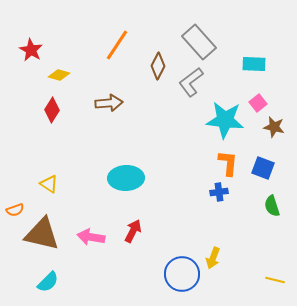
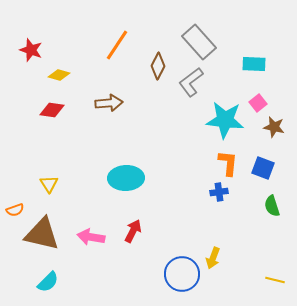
red star: rotated 10 degrees counterclockwise
red diamond: rotated 65 degrees clockwise
yellow triangle: rotated 24 degrees clockwise
